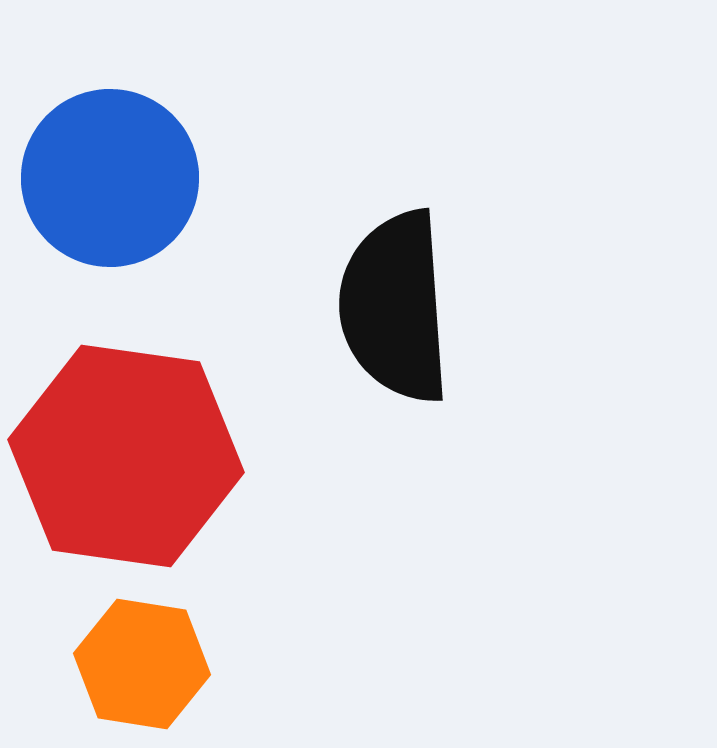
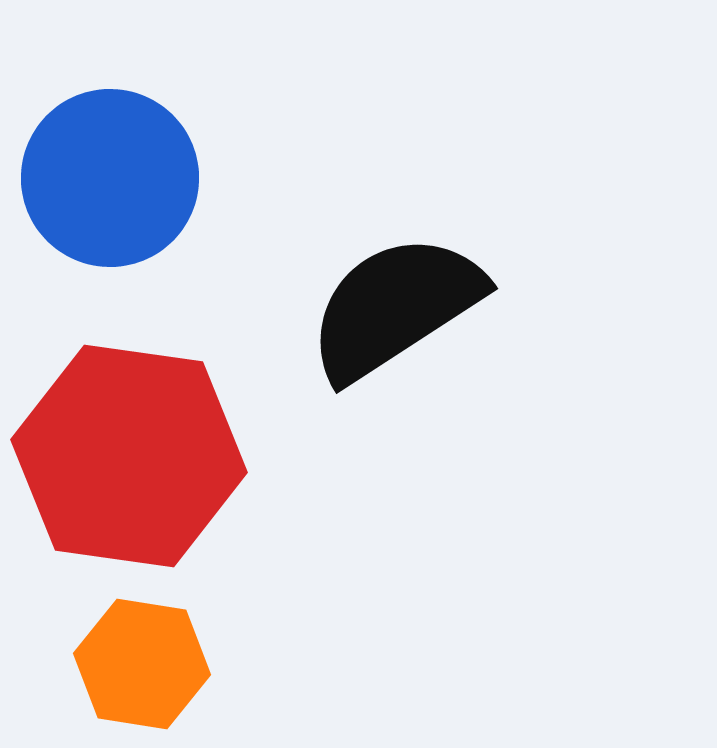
black semicircle: rotated 61 degrees clockwise
red hexagon: moved 3 px right
